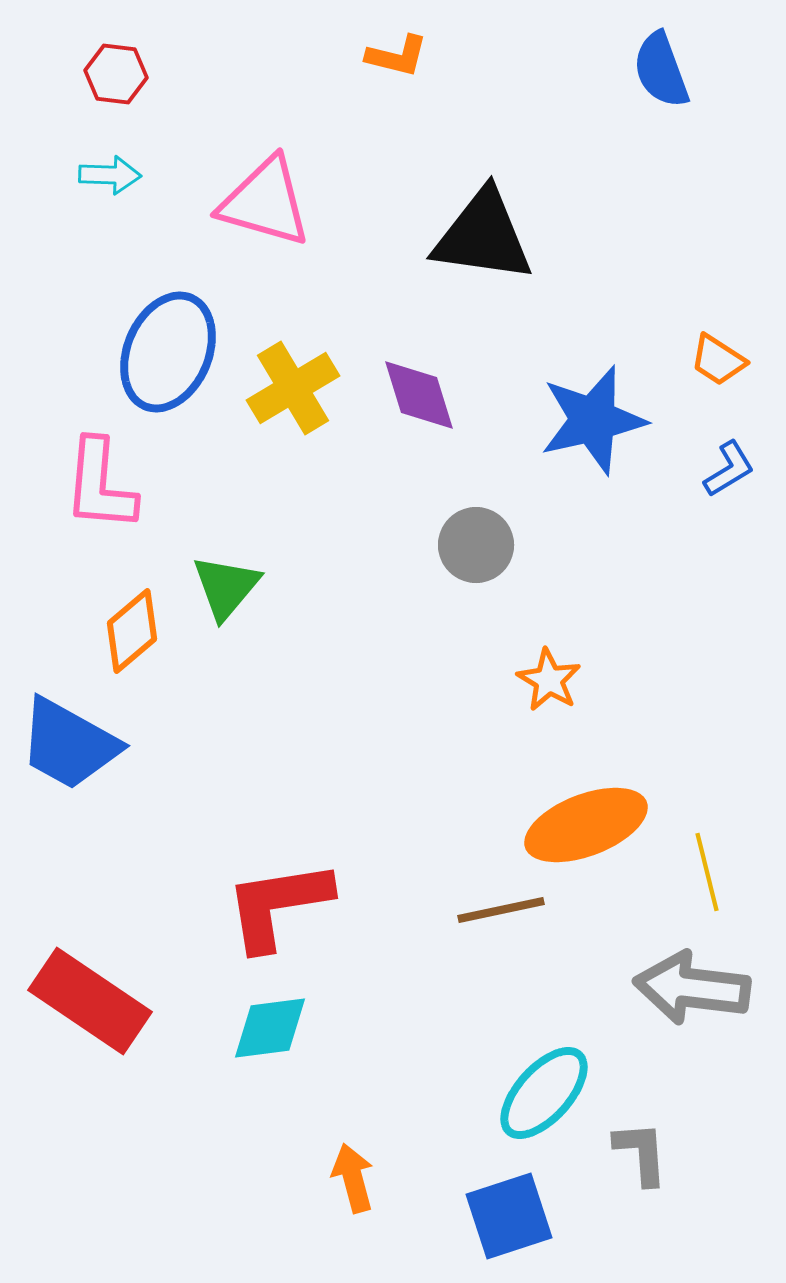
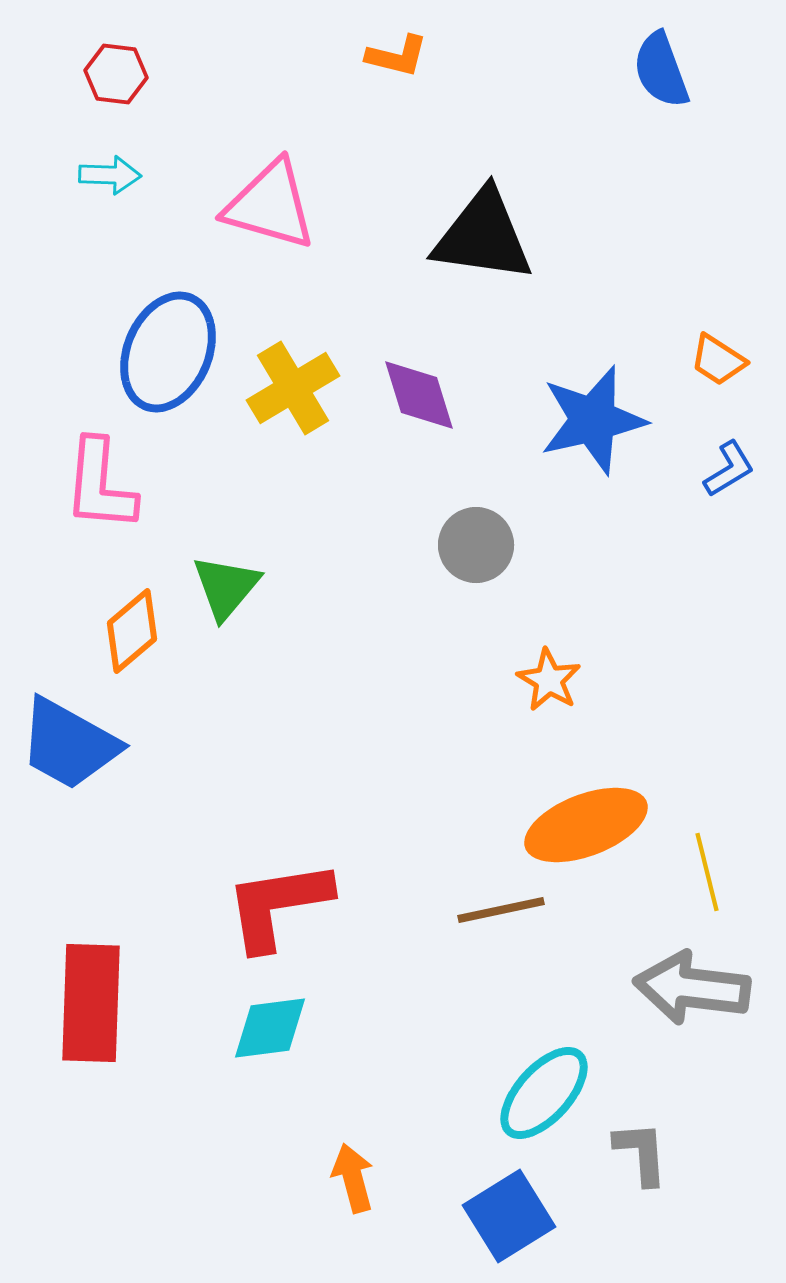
pink triangle: moved 5 px right, 3 px down
red rectangle: moved 1 px right, 2 px down; rotated 58 degrees clockwise
blue square: rotated 14 degrees counterclockwise
